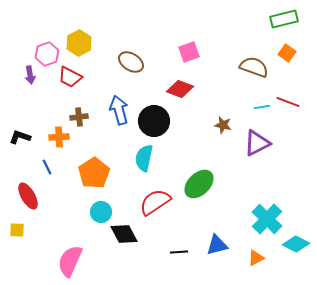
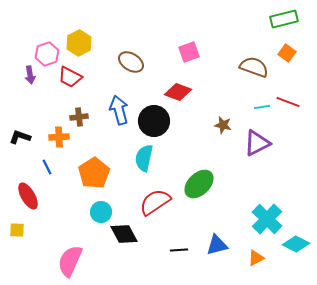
red diamond: moved 2 px left, 3 px down
black line: moved 2 px up
